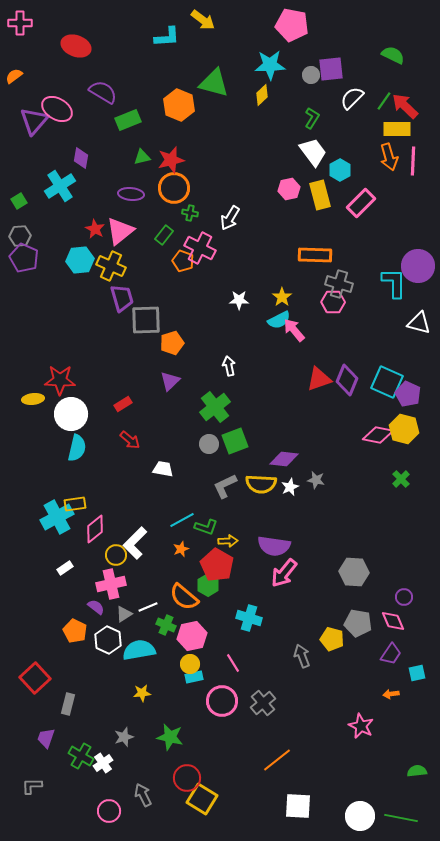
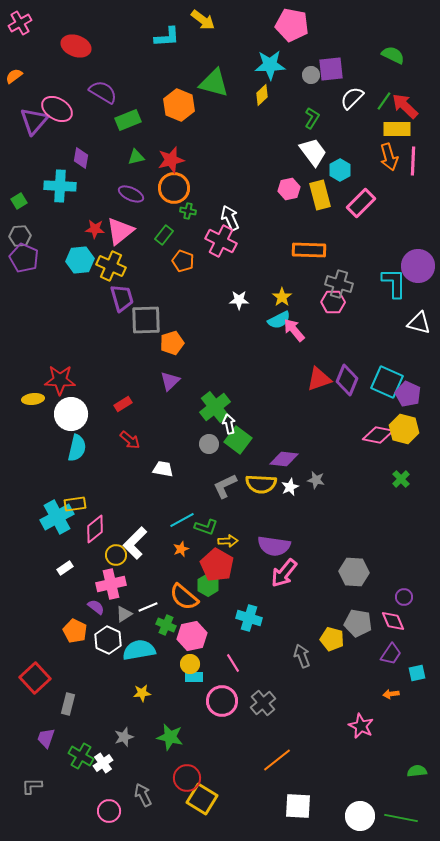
pink cross at (20, 23): rotated 30 degrees counterclockwise
green triangle at (142, 157): moved 6 px left
cyan cross at (60, 186): rotated 36 degrees clockwise
purple ellipse at (131, 194): rotated 20 degrees clockwise
green cross at (190, 213): moved 2 px left, 2 px up
white arrow at (230, 218): rotated 125 degrees clockwise
red star at (95, 229): rotated 24 degrees counterclockwise
pink cross at (200, 248): moved 21 px right, 7 px up
orange rectangle at (315, 255): moved 6 px left, 5 px up
white arrow at (229, 366): moved 58 px down
green square at (235, 441): moved 3 px right, 1 px up; rotated 32 degrees counterclockwise
cyan rectangle at (194, 677): rotated 12 degrees clockwise
